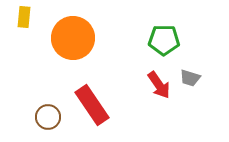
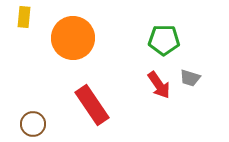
brown circle: moved 15 px left, 7 px down
